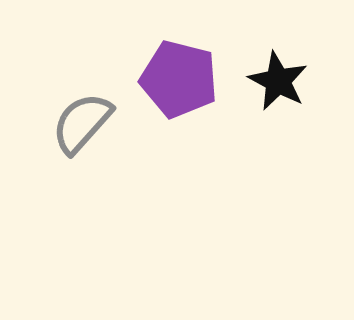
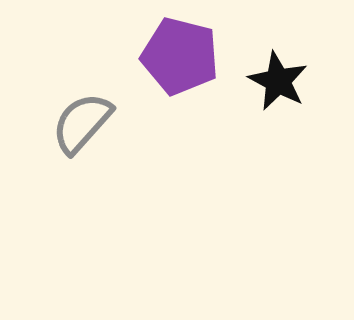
purple pentagon: moved 1 px right, 23 px up
